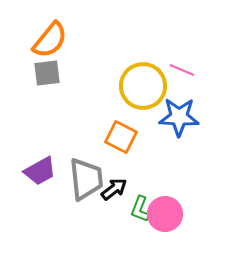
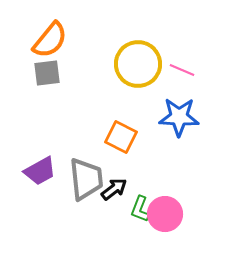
yellow circle: moved 5 px left, 22 px up
